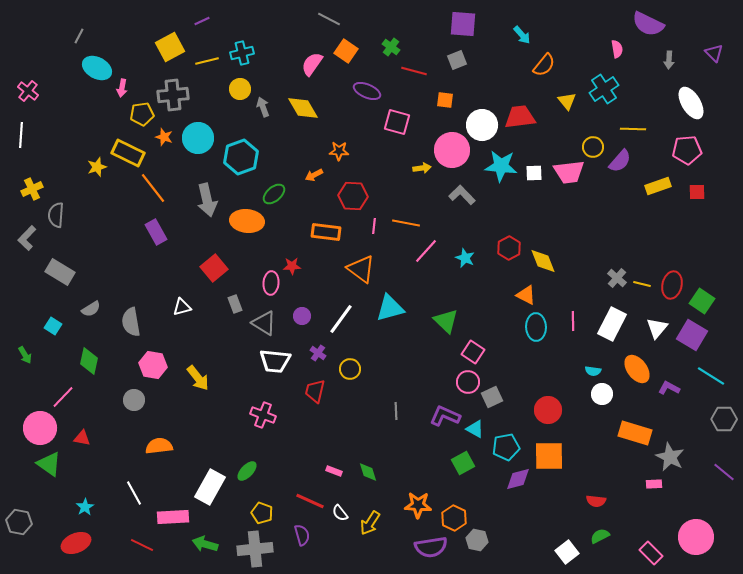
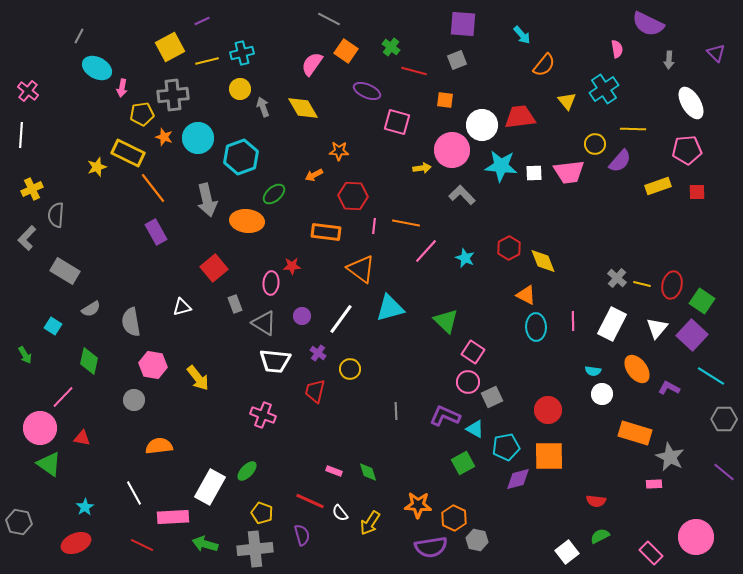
purple triangle at (714, 53): moved 2 px right
yellow circle at (593, 147): moved 2 px right, 3 px up
gray rectangle at (60, 272): moved 5 px right, 1 px up
purple square at (692, 335): rotated 12 degrees clockwise
